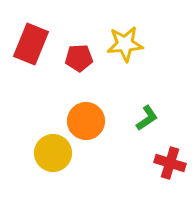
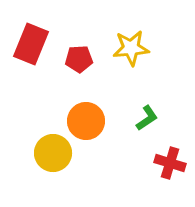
yellow star: moved 6 px right, 4 px down
red pentagon: moved 1 px down
